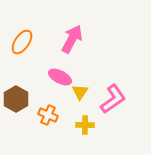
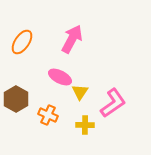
pink L-shape: moved 4 px down
